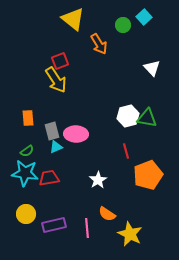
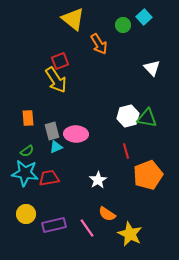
pink line: rotated 30 degrees counterclockwise
